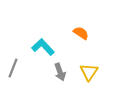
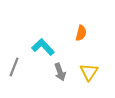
orange semicircle: rotated 70 degrees clockwise
gray line: moved 1 px right, 1 px up
